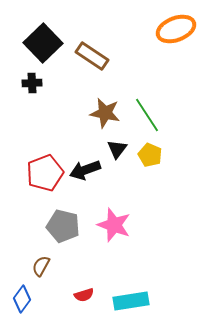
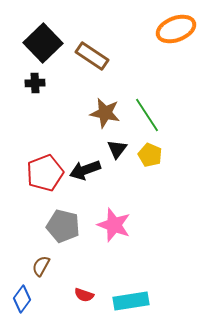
black cross: moved 3 px right
red semicircle: rotated 36 degrees clockwise
